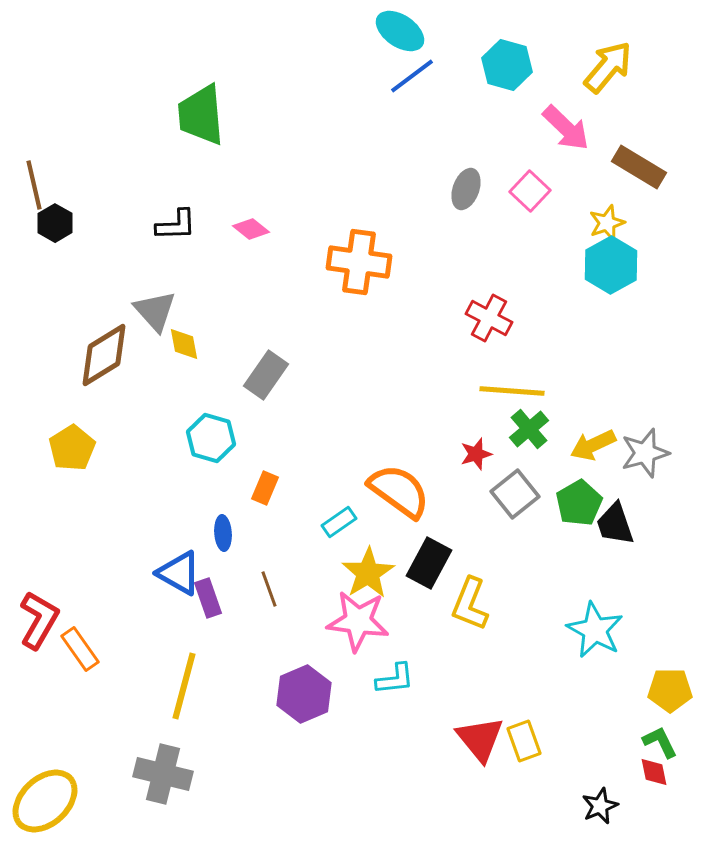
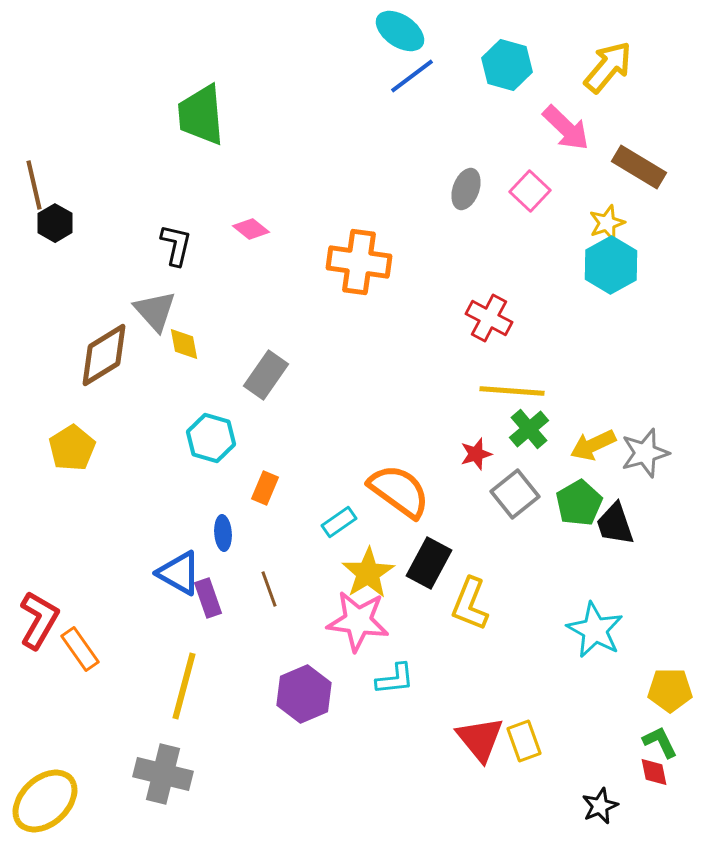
black L-shape at (176, 225): moved 20 px down; rotated 75 degrees counterclockwise
